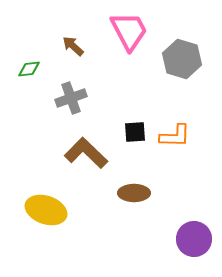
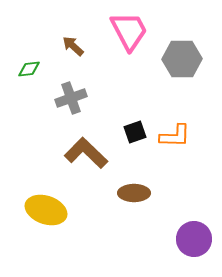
gray hexagon: rotated 18 degrees counterclockwise
black square: rotated 15 degrees counterclockwise
